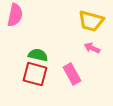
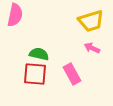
yellow trapezoid: rotated 32 degrees counterclockwise
green semicircle: moved 1 px right, 1 px up
red square: rotated 10 degrees counterclockwise
